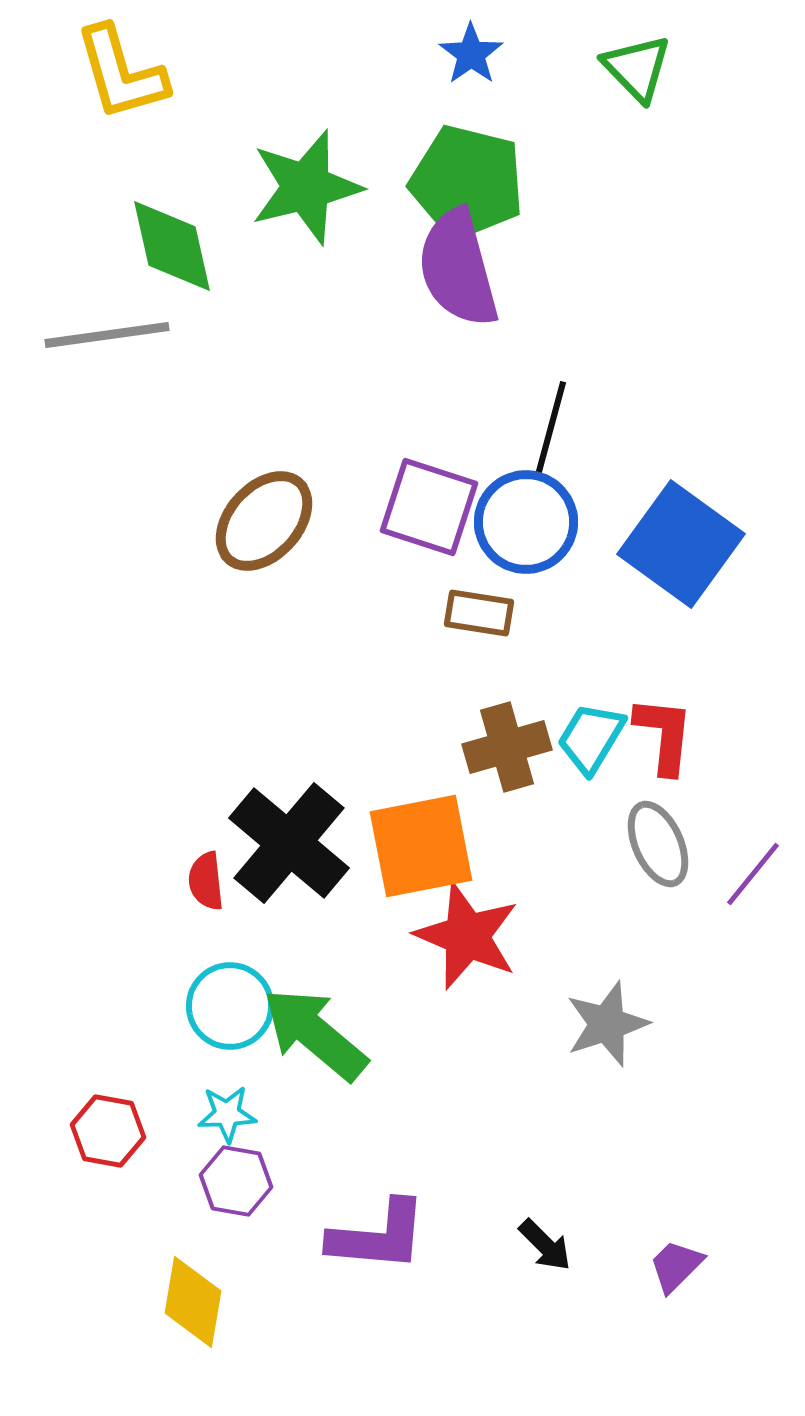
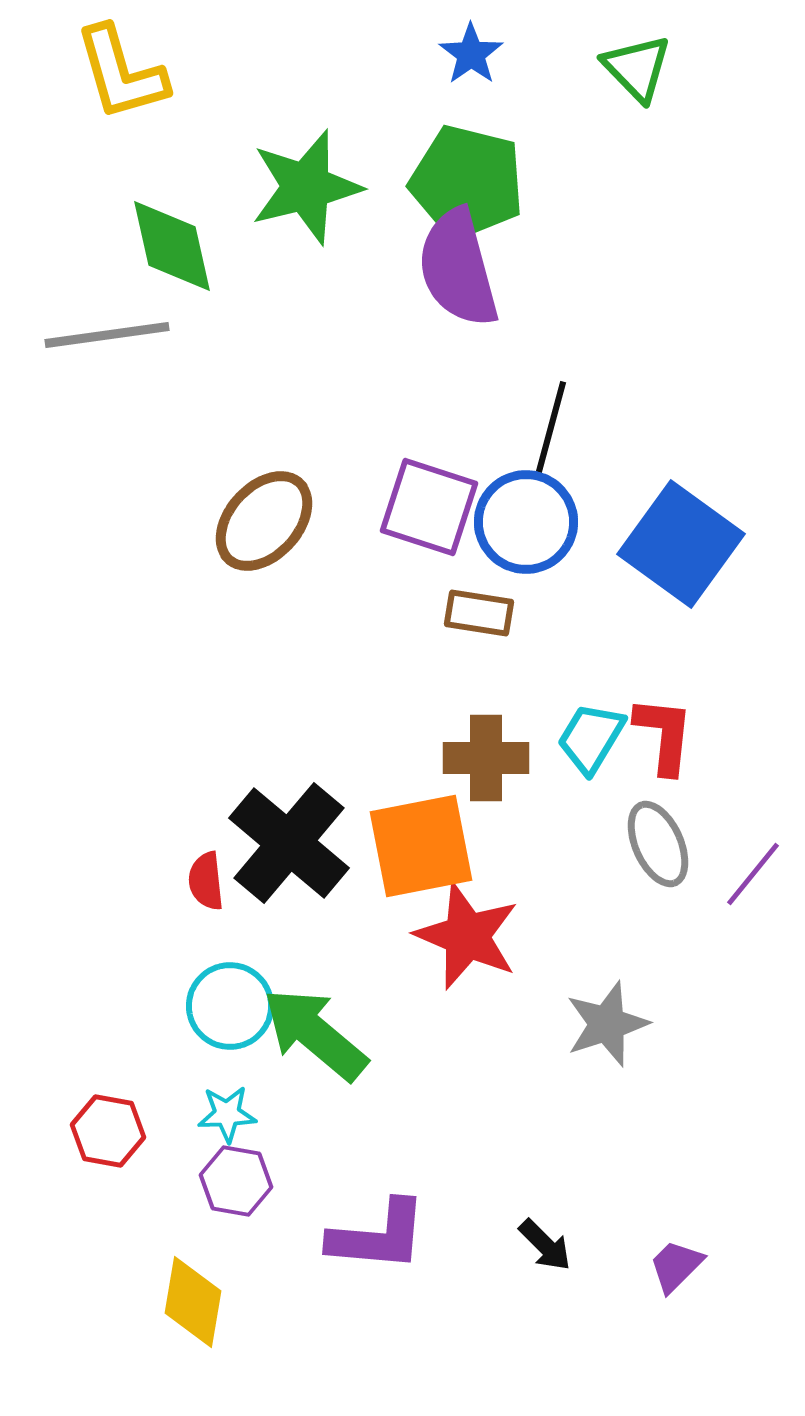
brown cross: moved 21 px left, 11 px down; rotated 16 degrees clockwise
